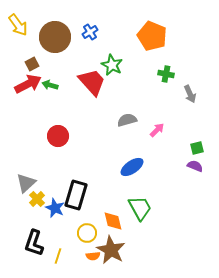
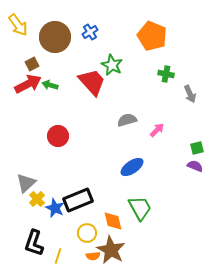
black rectangle: moved 2 px right, 5 px down; rotated 52 degrees clockwise
